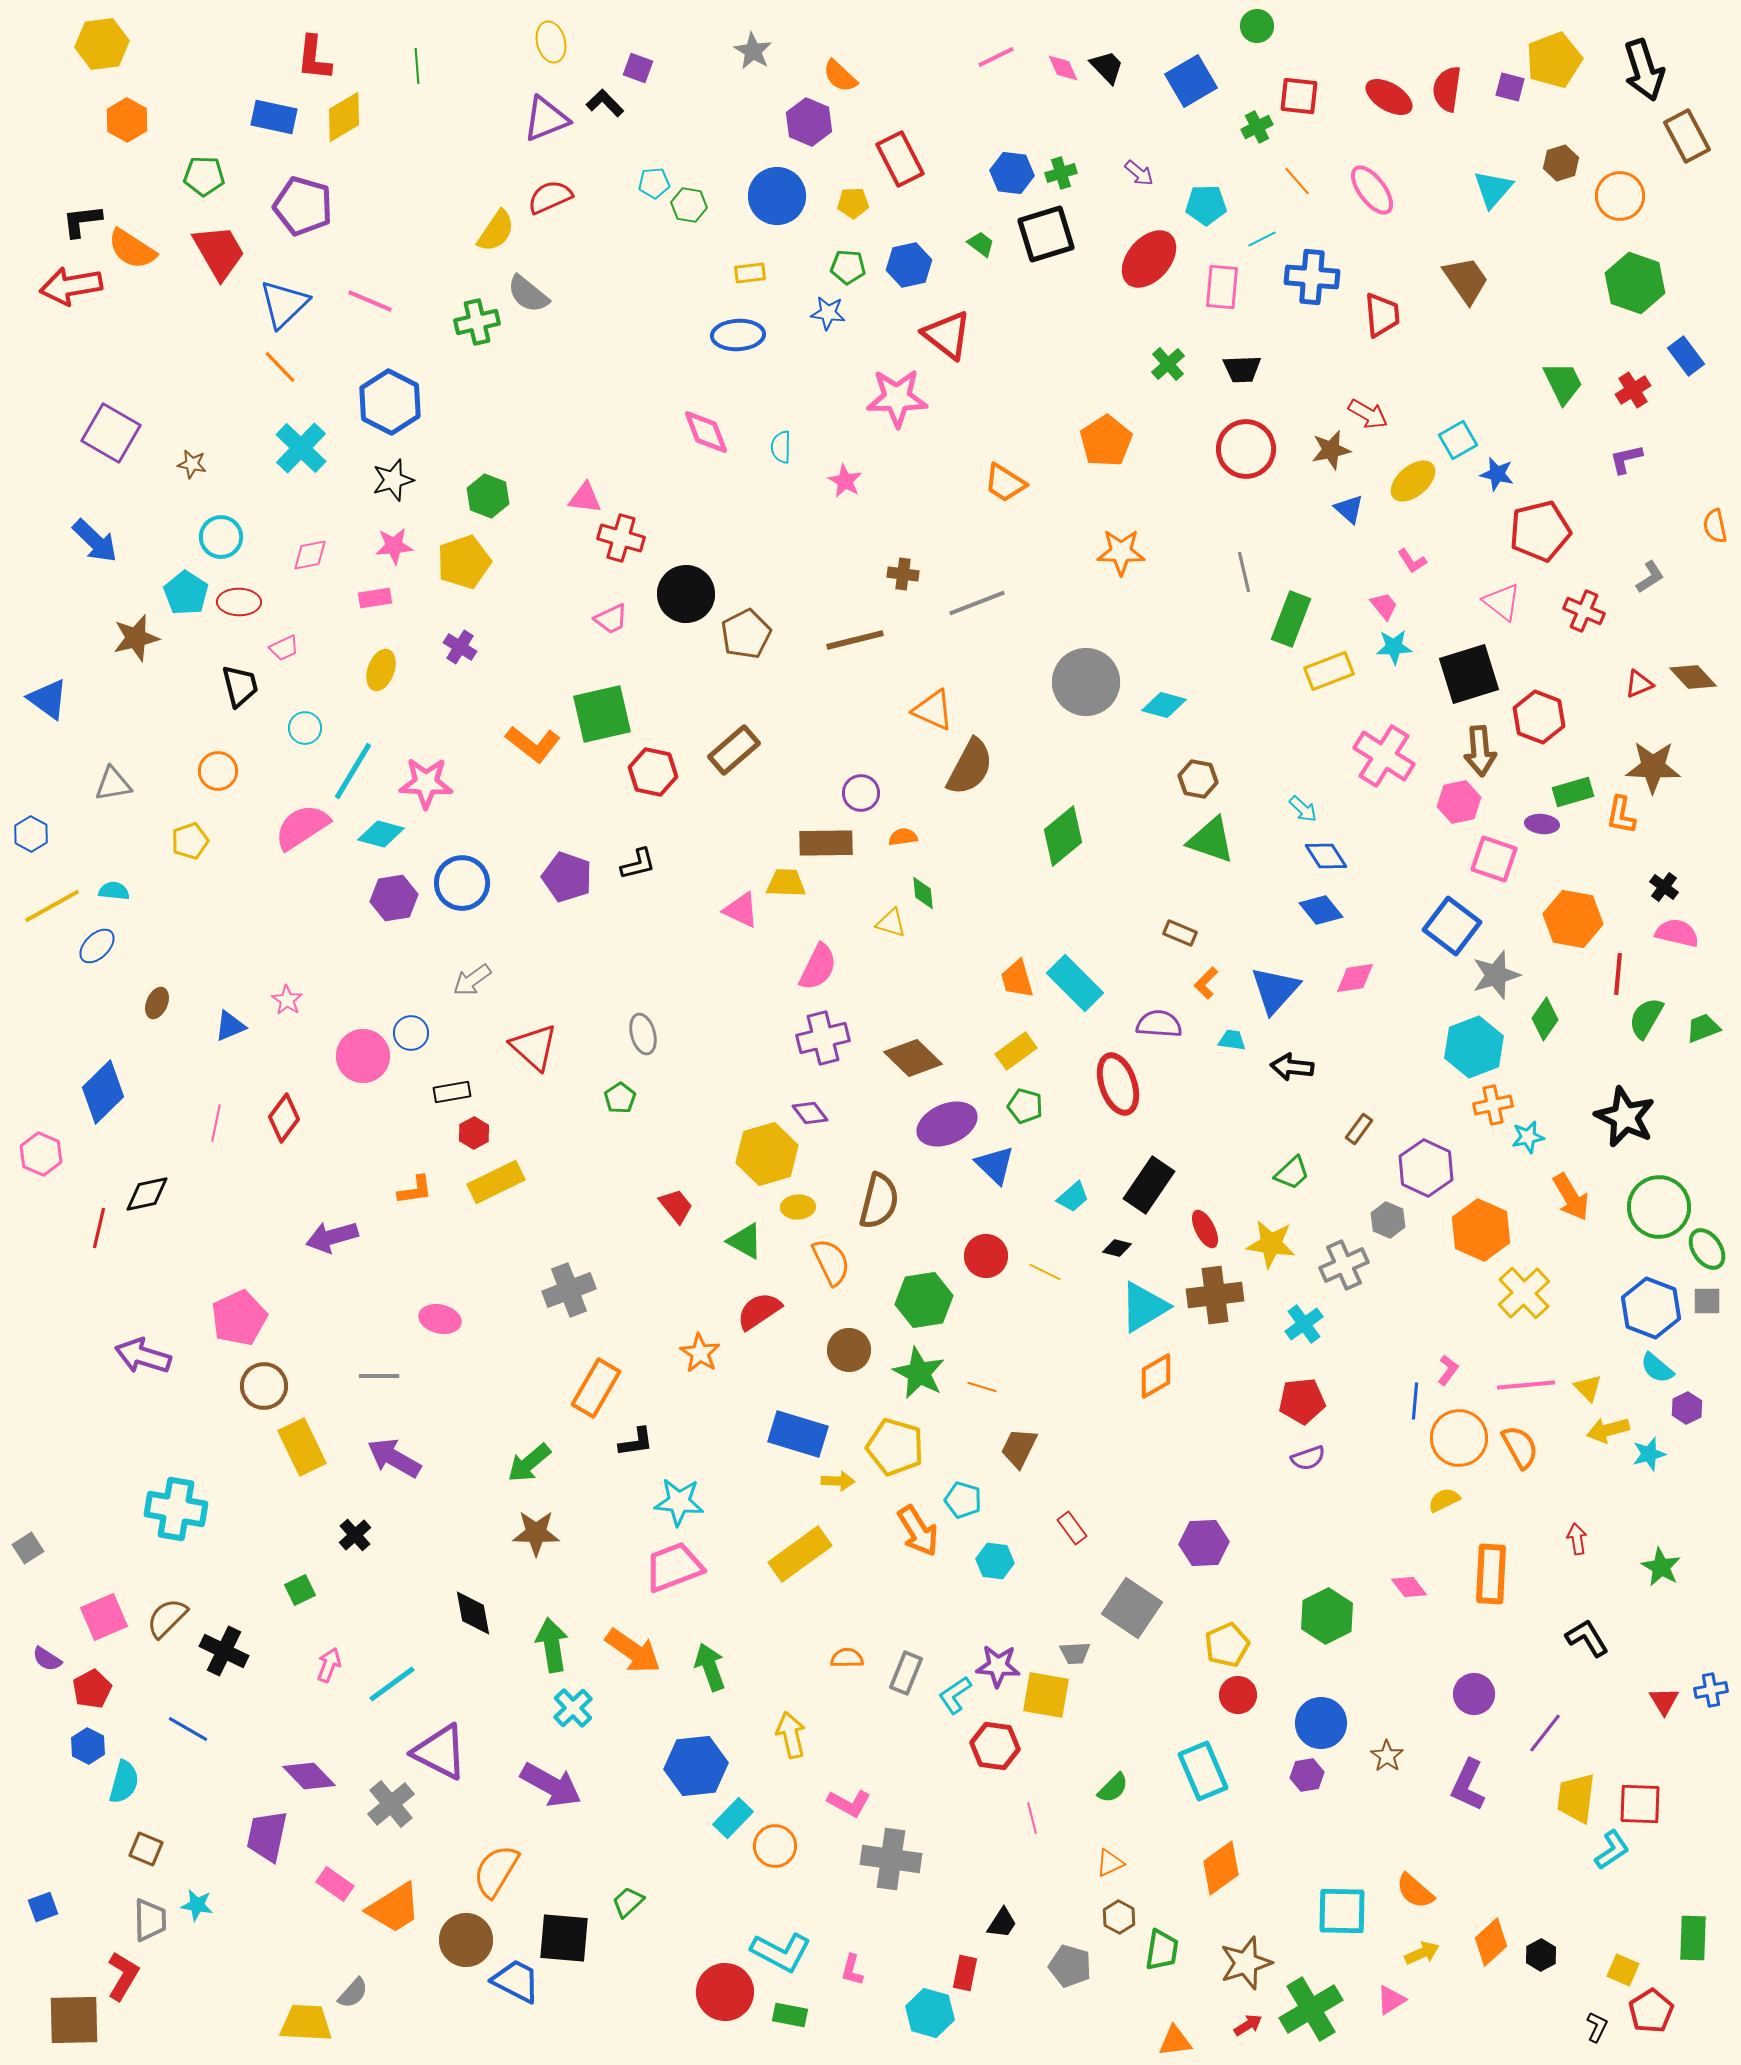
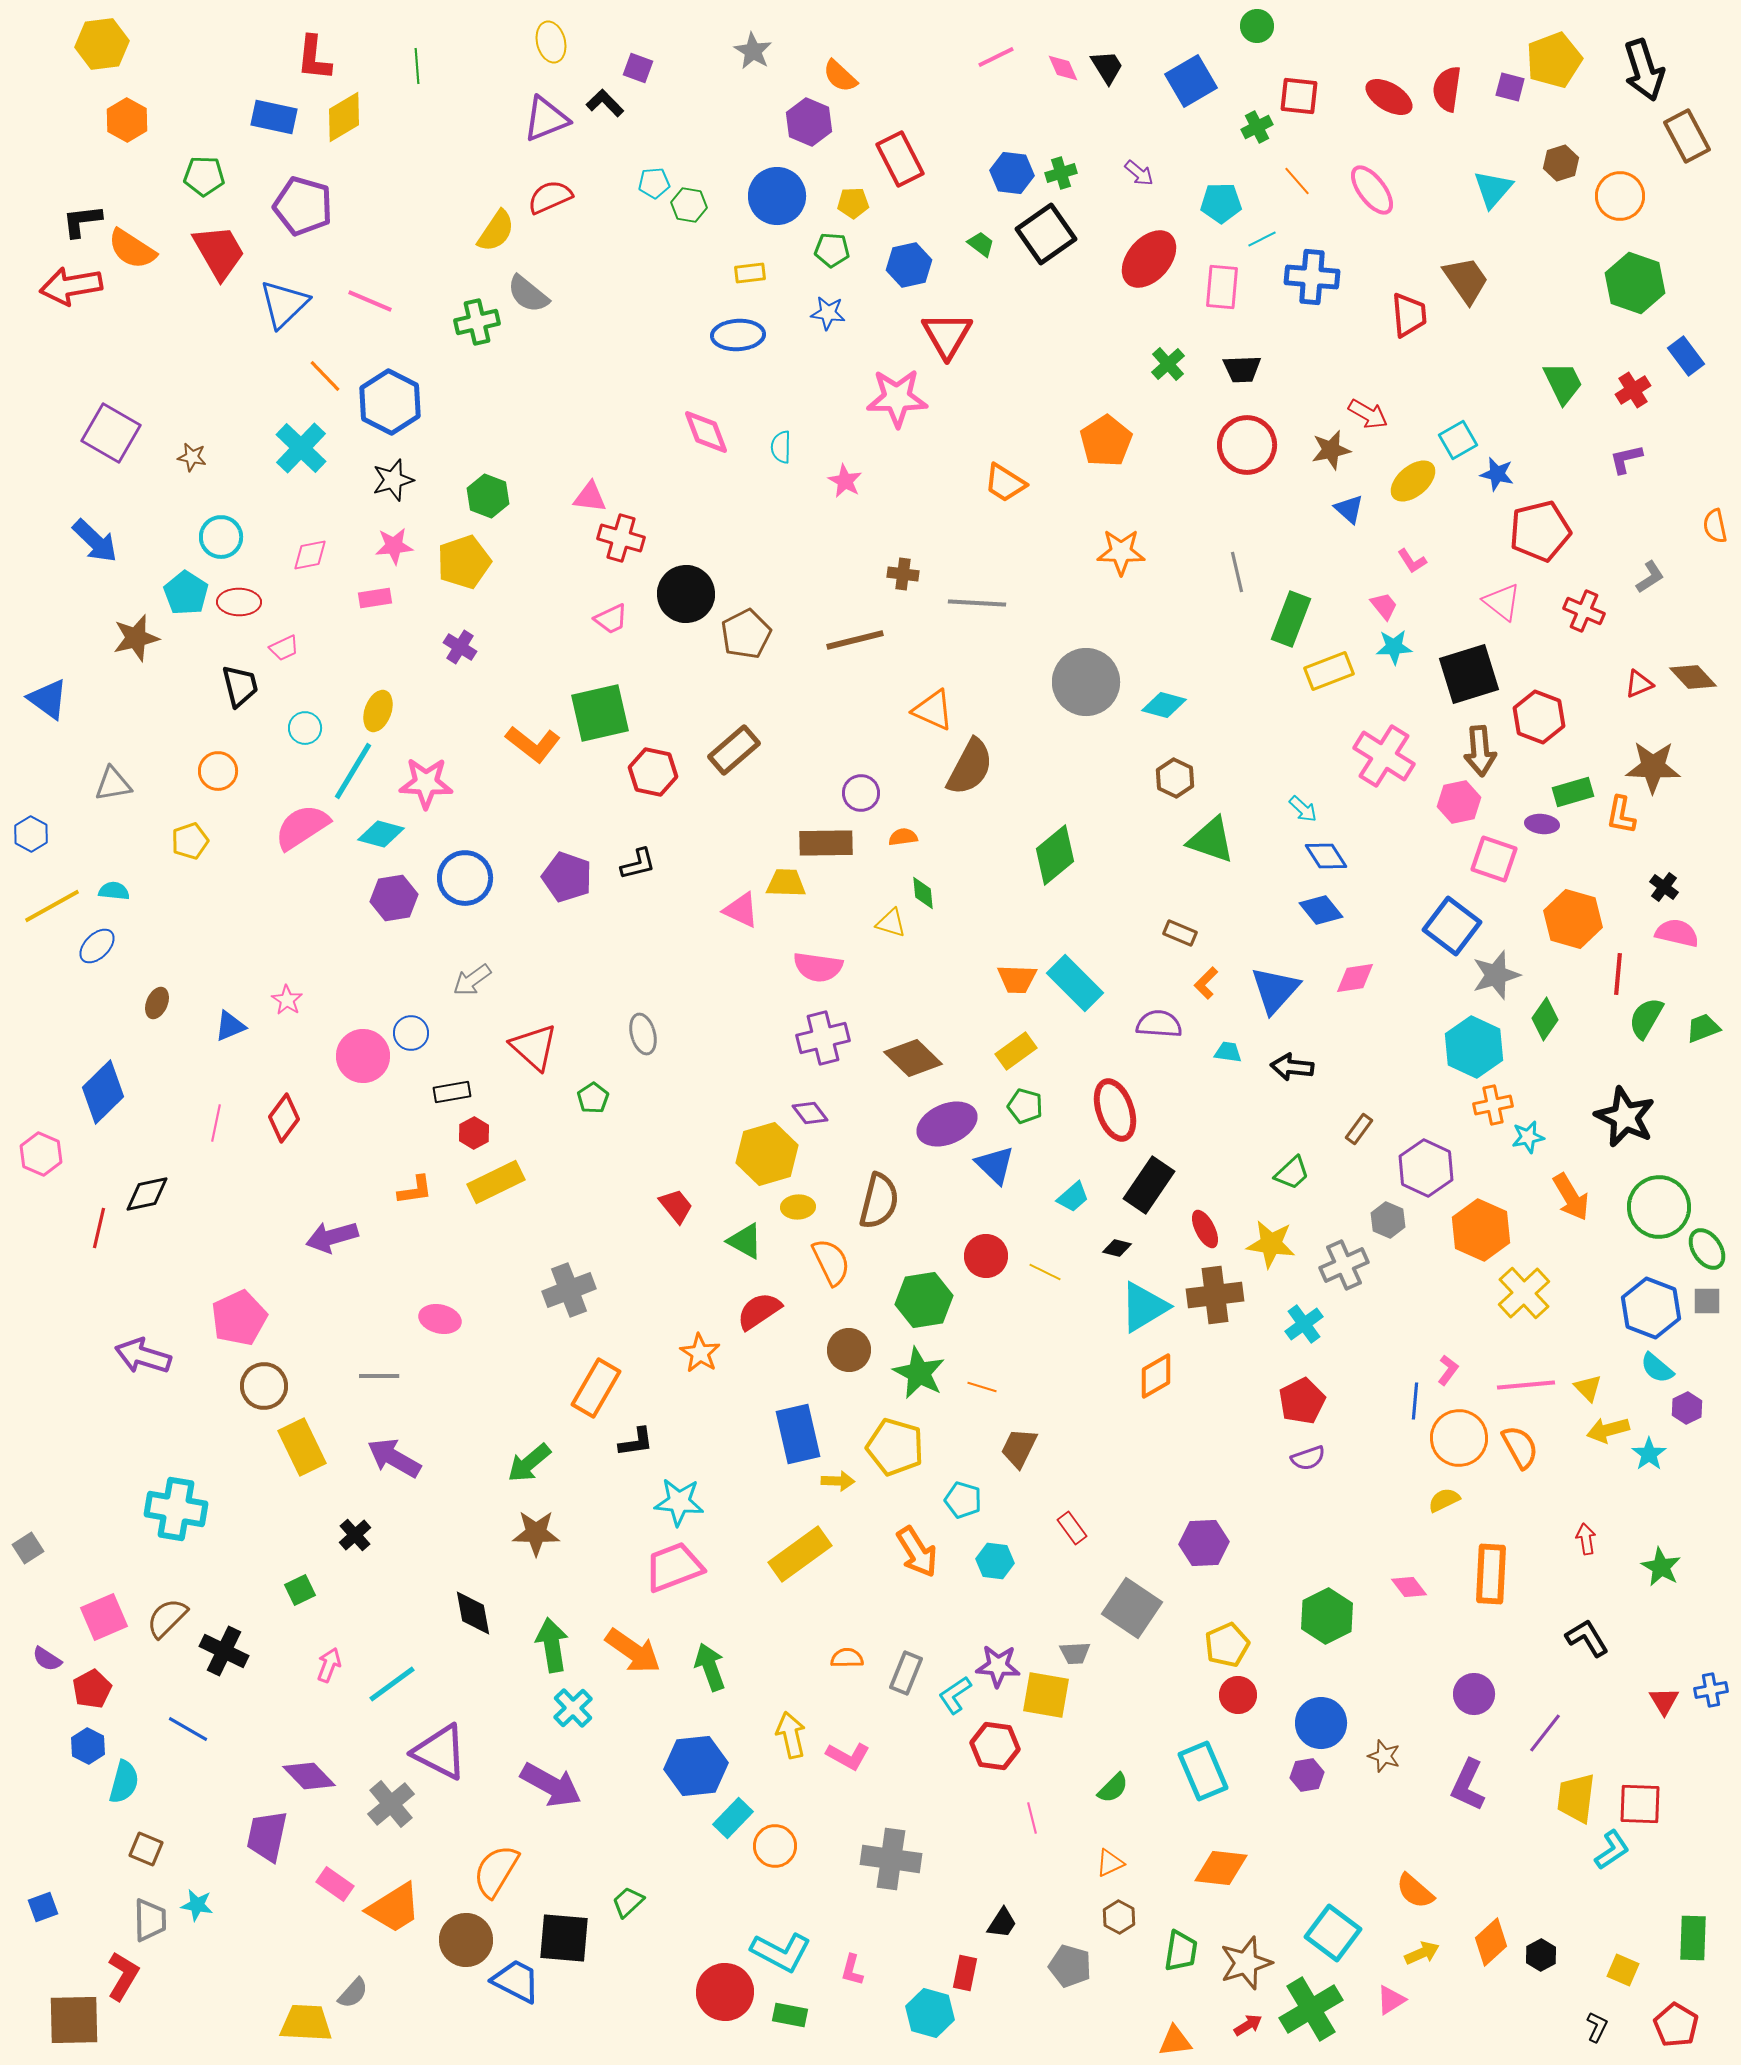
black trapezoid at (1107, 67): rotated 12 degrees clockwise
cyan pentagon at (1206, 205): moved 15 px right, 2 px up
black square at (1046, 234): rotated 18 degrees counterclockwise
green pentagon at (848, 267): moved 16 px left, 17 px up
red trapezoid at (1382, 315): moved 27 px right
red triangle at (947, 335): rotated 22 degrees clockwise
orange line at (280, 367): moved 45 px right, 9 px down
red circle at (1246, 449): moved 1 px right, 4 px up
brown star at (192, 464): moved 7 px up
pink triangle at (585, 498): moved 5 px right, 1 px up
gray line at (1244, 572): moved 7 px left
gray line at (977, 603): rotated 24 degrees clockwise
yellow ellipse at (381, 670): moved 3 px left, 41 px down
green square at (602, 714): moved 2 px left, 1 px up
brown hexagon at (1198, 779): moved 23 px left, 1 px up; rotated 15 degrees clockwise
green diamond at (1063, 836): moved 8 px left, 19 px down
blue circle at (462, 883): moved 3 px right, 5 px up
orange hexagon at (1573, 919): rotated 6 degrees clockwise
pink semicircle at (818, 967): rotated 72 degrees clockwise
orange trapezoid at (1017, 979): rotated 72 degrees counterclockwise
cyan trapezoid at (1232, 1040): moved 4 px left, 12 px down
cyan hexagon at (1474, 1047): rotated 14 degrees counterclockwise
red ellipse at (1118, 1084): moved 3 px left, 26 px down
green pentagon at (620, 1098): moved 27 px left
red pentagon at (1302, 1401): rotated 21 degrees counterclockwise
blue rectangle at (798, 1434): rotated 60 degrees clockwise
cyan star at (1649, 1454): rotated 20 degrees counterclockwise
orange arrow at (918, 1531): moved 1 px left, 21 px down
red arrow at (1577, 1539): moved 9 px right
brown star at (1387, 1756): moved 3 px left; rotated 16 degrees counterclockwise
pink L-shape at (849, 1803): moved 1 px left, 47 px up
orange diamond at (1221, 1868): rotated 42 degrees clockwise
cyan square at (1342, 1911): moved 9 px left, 22 px down; rotated 36 degrees clockwise
green trapezoid at (1162, 1950): moved 19 px right, 1 px down
red pentagon at (1651, 2011): moved 25 px right, 14 px down; rotated 9 degrees counterclockwise
